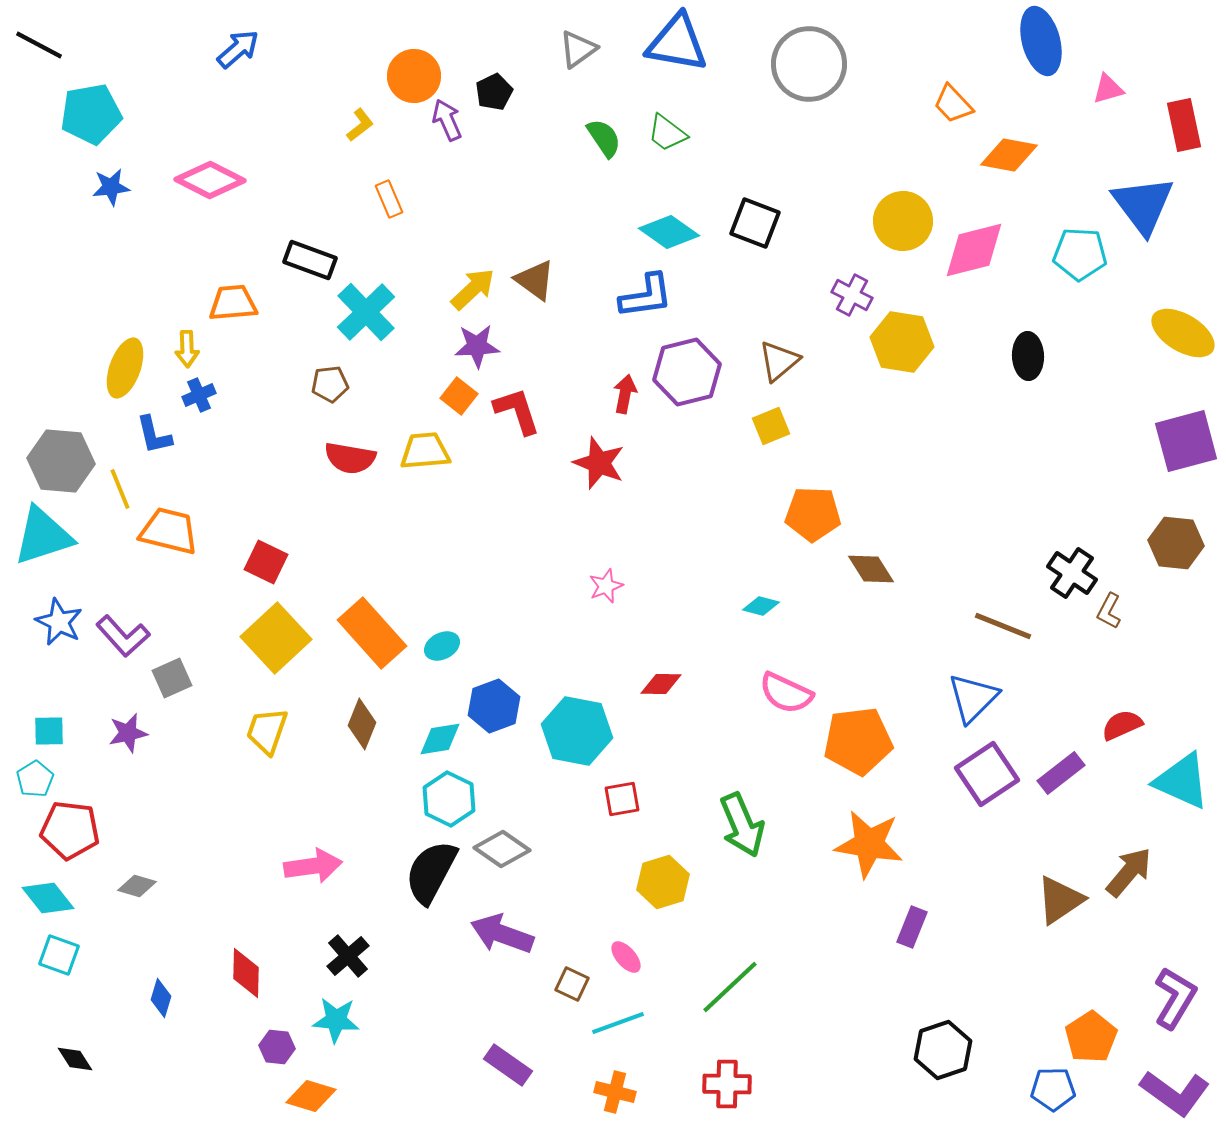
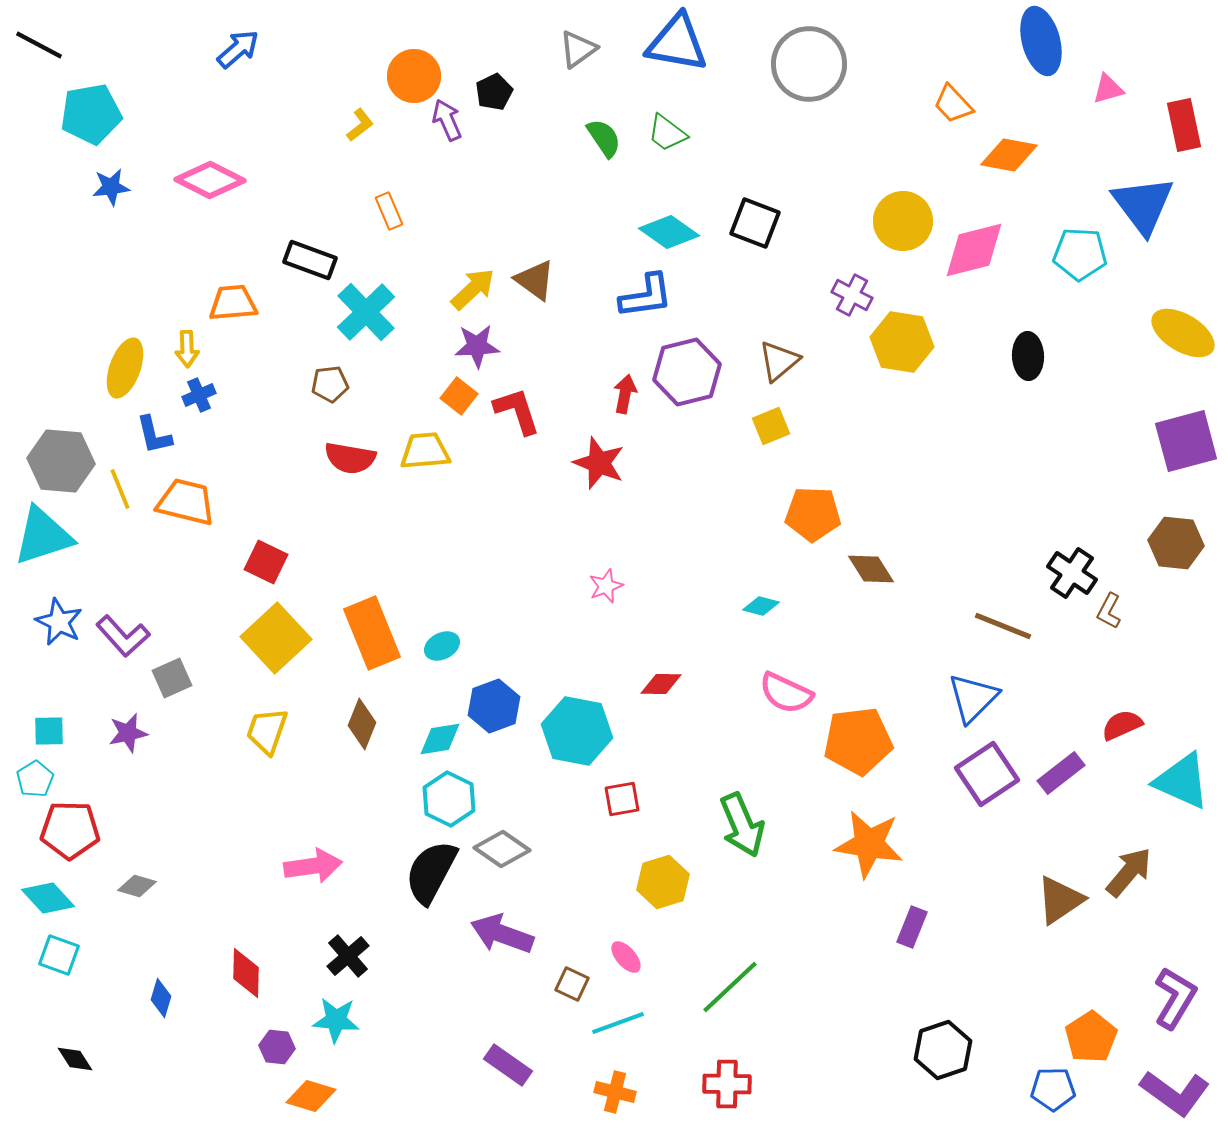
orange rectangle at (389, 199): moved 12 px down
orange trapezoid at (169, 531): moved 17 px right, 29 px up
orange rectangle at (372, 633): rotated 20 degrees clockwise
red pentagon at (70, 830): rotated 6 degrees counterclockwise
cyan diamond at (48, 898): rotated 4 degrees counterclockwise
